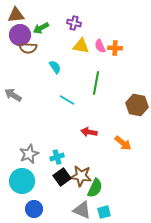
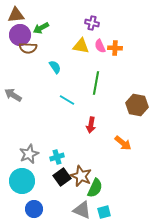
purple cross: moved 18 px right
red arrow: moved 2 px right, 7 px up; rotated 91 degrees counterclockwise
brown star: rotated 15 degrees clockwise
